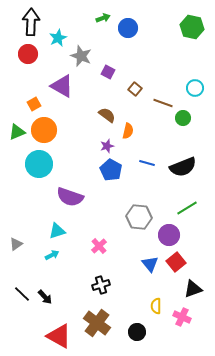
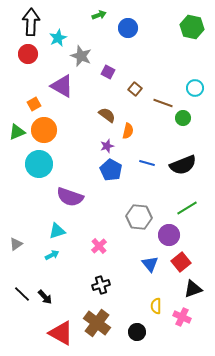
green arrow at (103, 18): moved 4 px left, 3 px up
black semicircle at (183, 167): moved 2 px up
red square at (176, 262): moved 5 px right
red triangle at (59, 336): moved 2 px right, 3 px up
